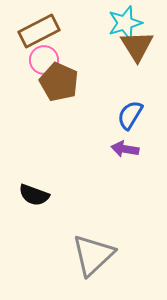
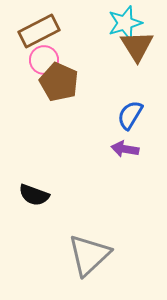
gray triangle: moved 4 px left
